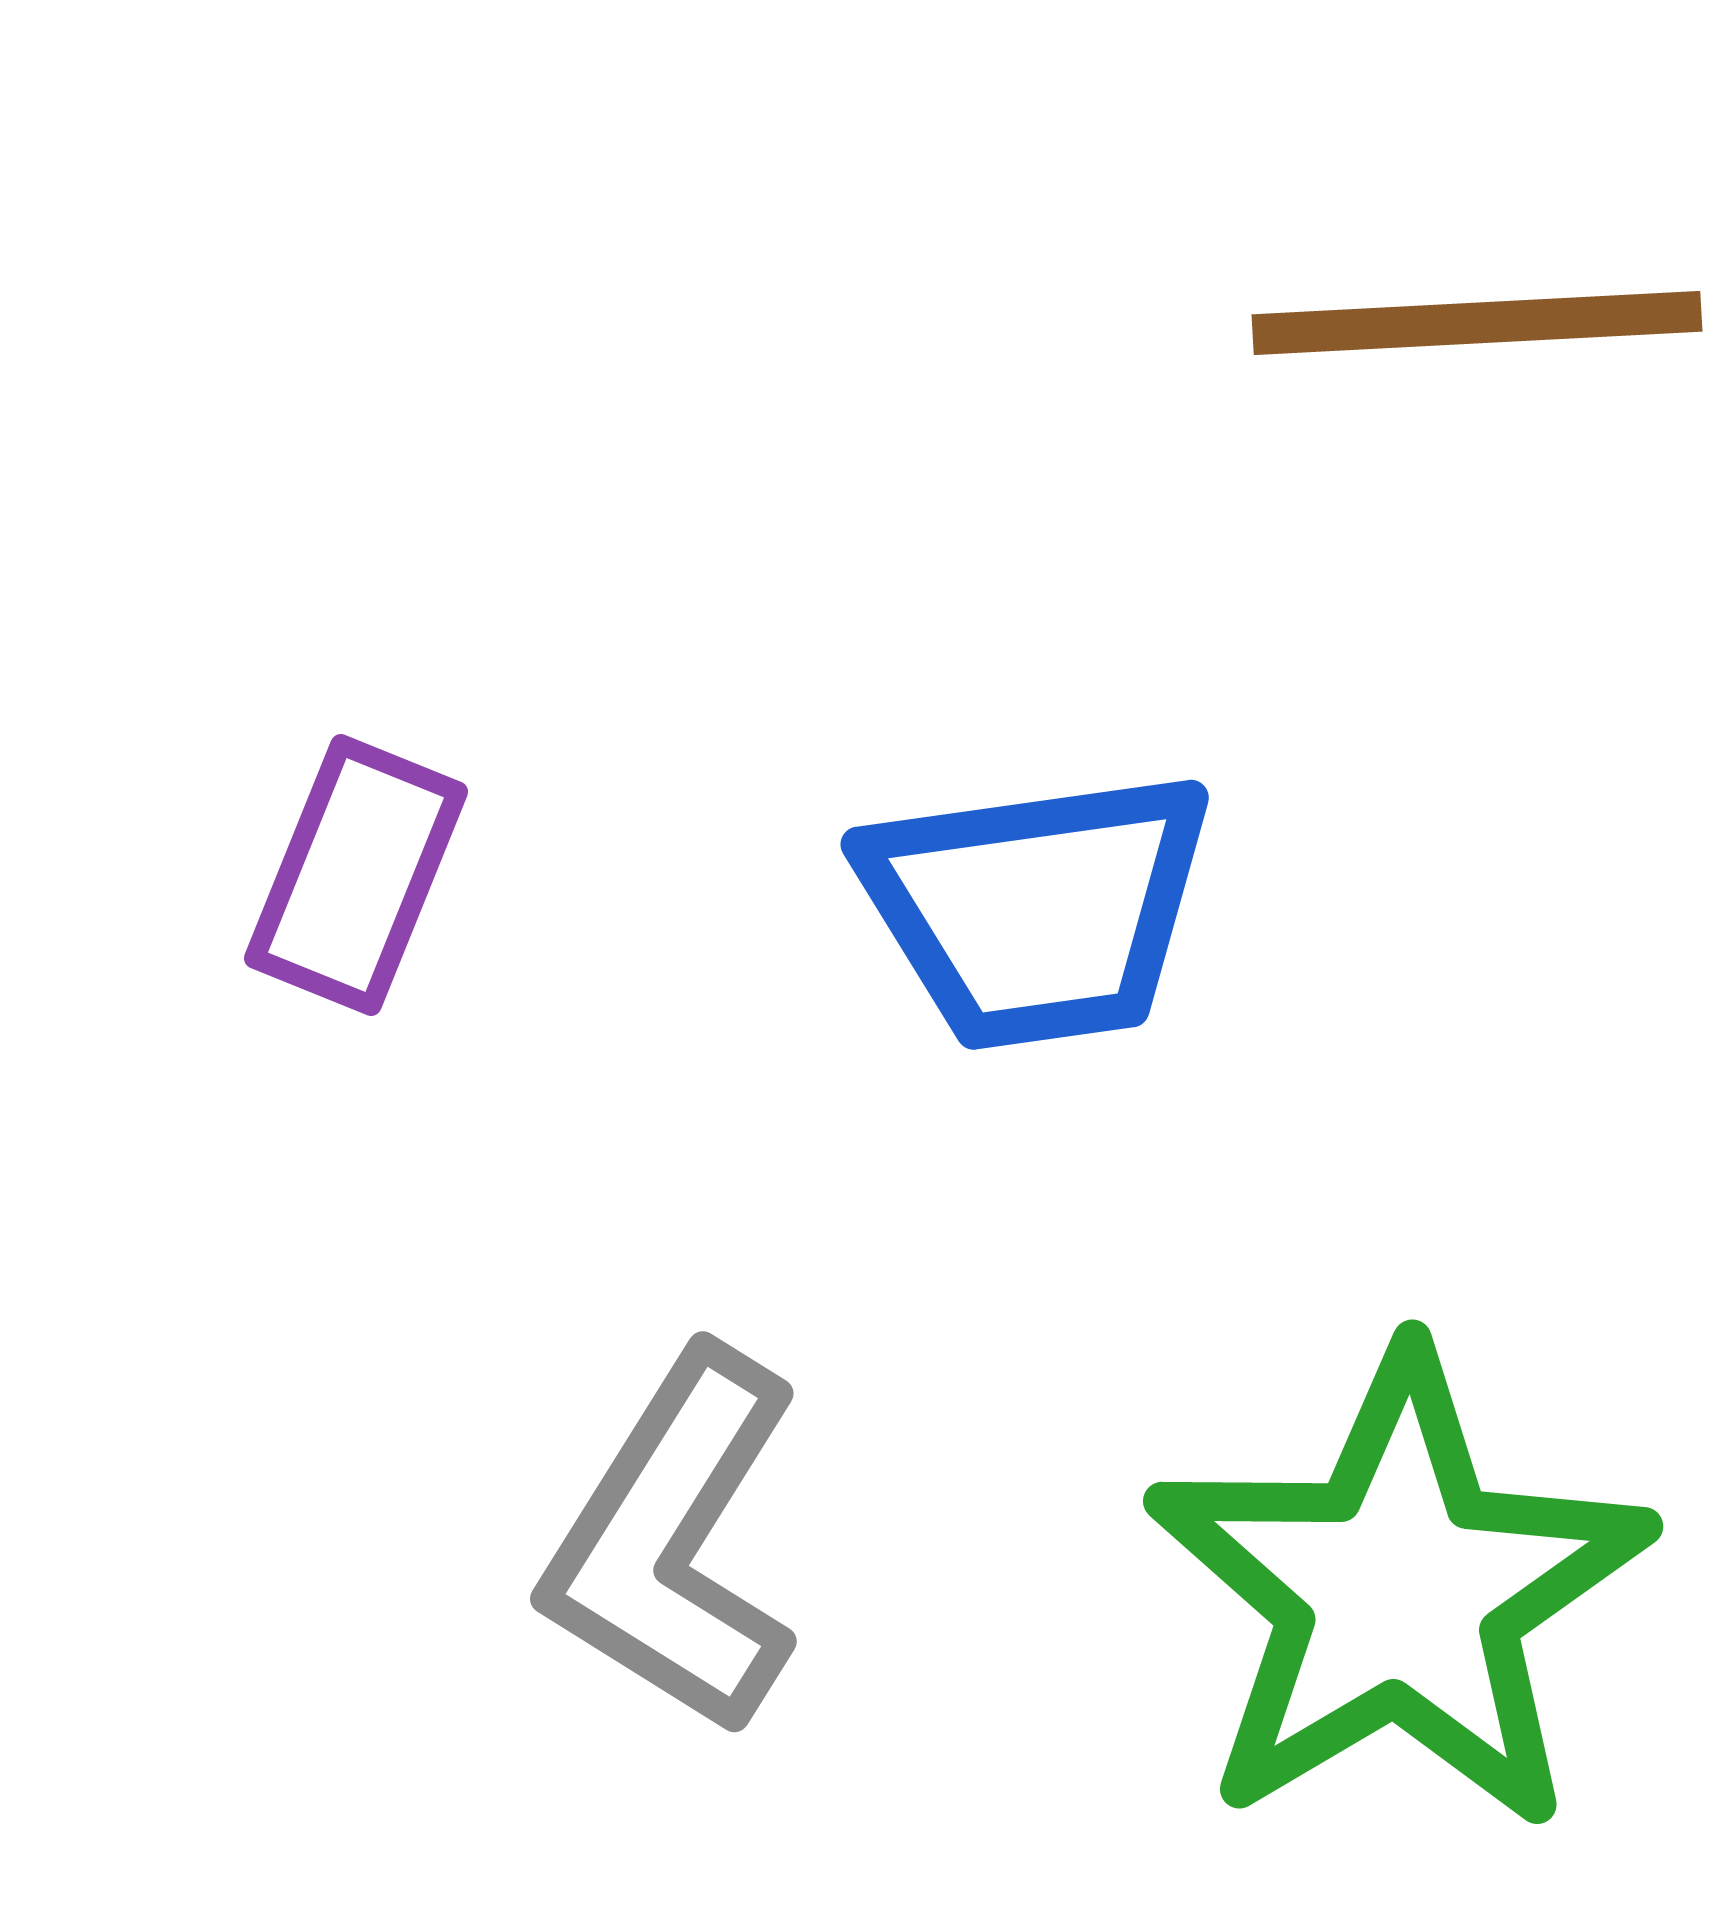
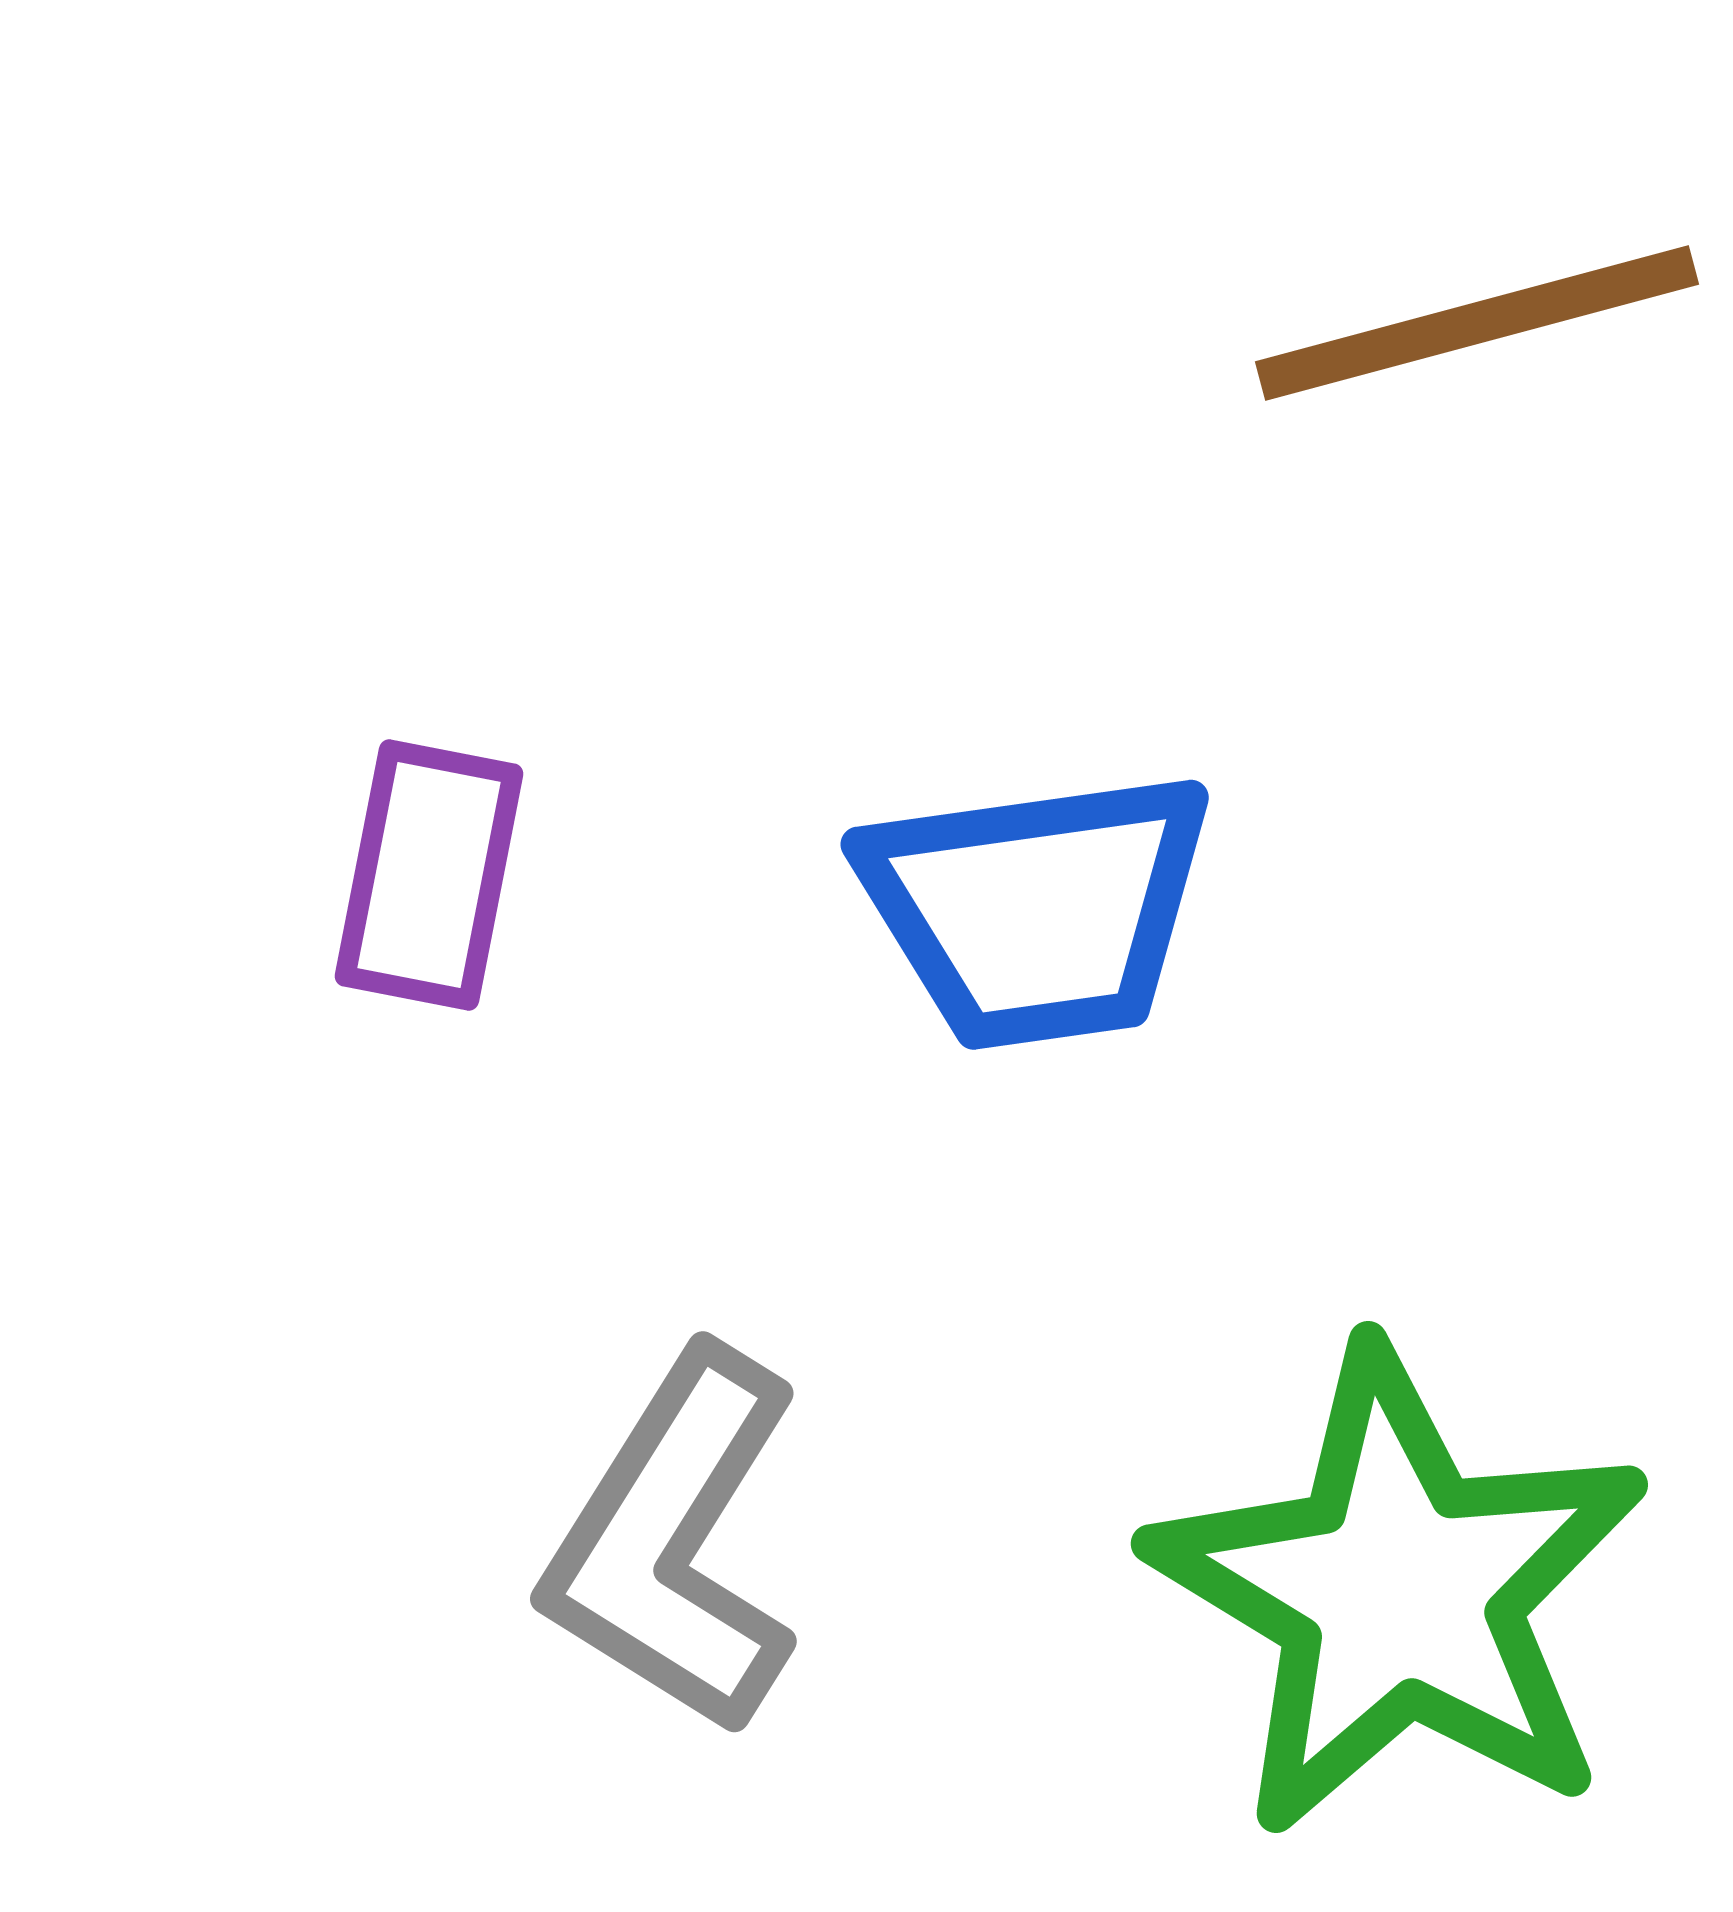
brown line: rotated 12 degrees counterclockwise
purple rectangle: moved 73 px right; rotated 11 degrees counterclockwise
green star: rotated 10 degrees counterclockwise
